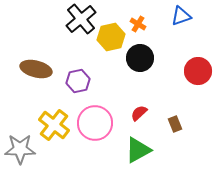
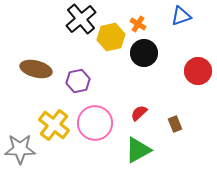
black circle: moved 4 px right, 5 px up
